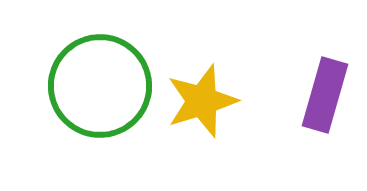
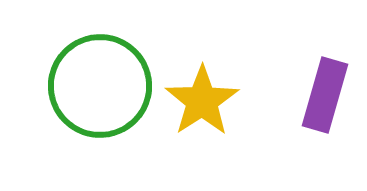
yellow star: rotated 16 degrees counterclockwise
